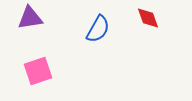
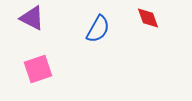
purple triangle: moved 2 px right; rotated 36 degrees clockwise
pink square: moved 2 px up
